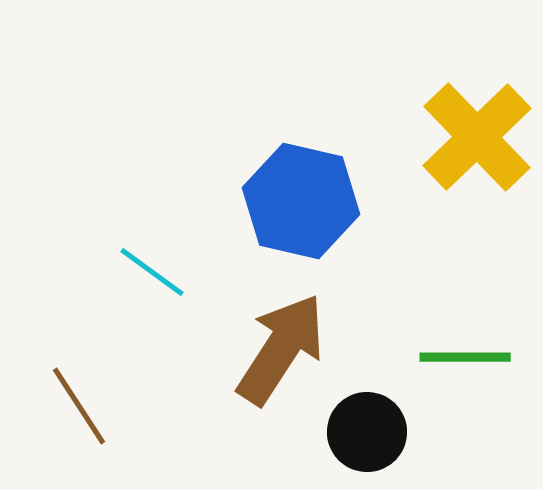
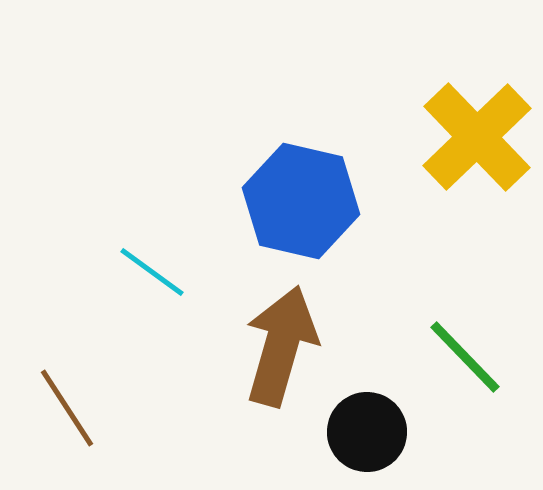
brown arrow: moved 3 px up; rotated 17 degrees counterclockwise
green line: rotated 46 degrees clockwise
brown line: moved 12 px left, 2 px down
